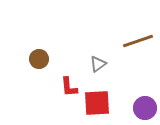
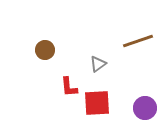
brown circle: moved 6 px right, 9 px up
